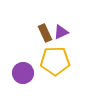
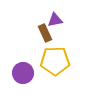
purple triangle: moved 6 px left, 12 px up; rotated 14 degrees clockwise
